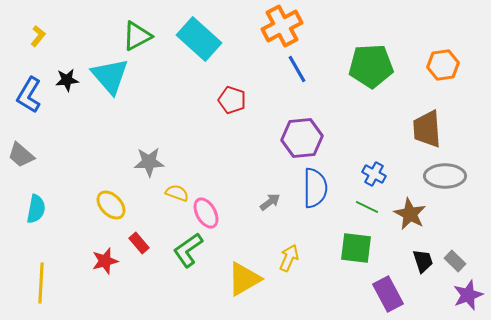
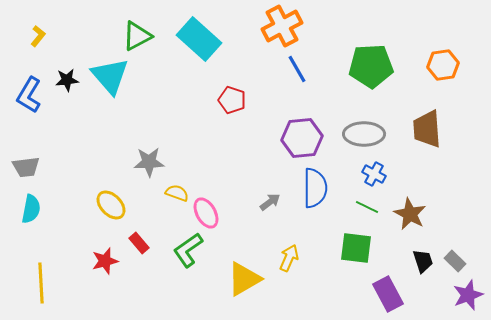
gray trapezoid: moved 5 px right, 12 px down; rotated 48 degrees counterclockwise
gray ellipse: moved 81 px left, 42 px up
cyan semicircle: moved 5 px left
yellow line: rotated 6 degrees counterclockwise
